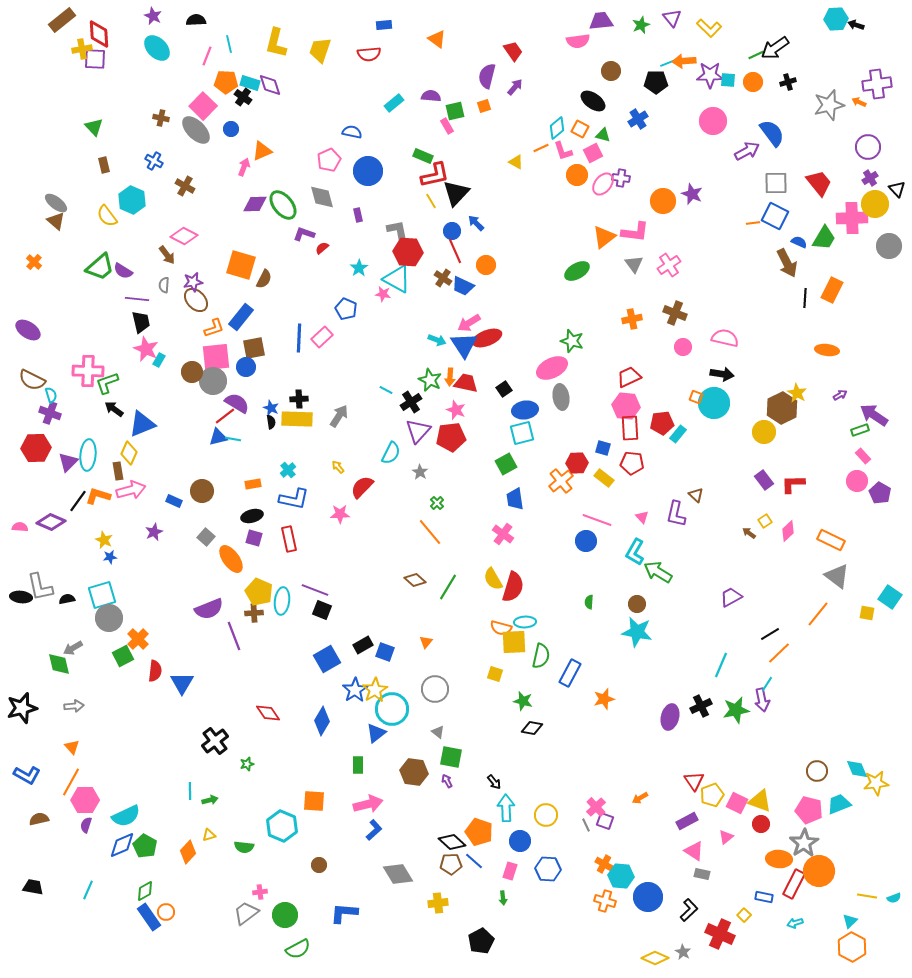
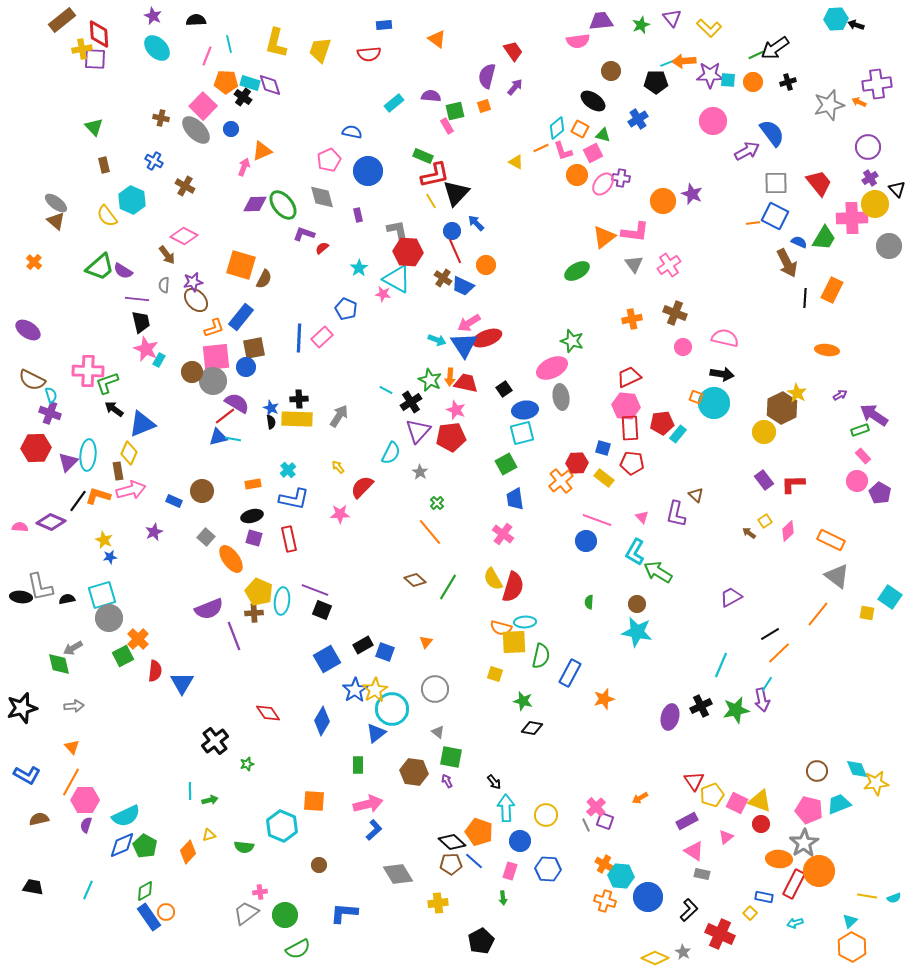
yellow square at (744, 915): moved 6 px right, 2 px up
